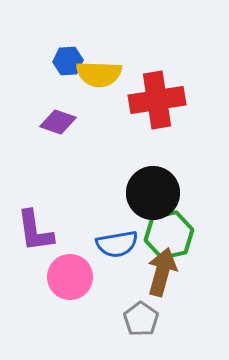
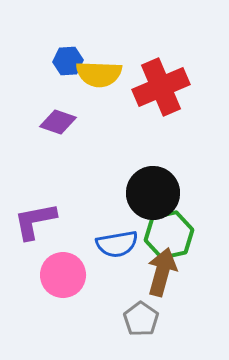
red cross: moved 4 px right, 13 px up; rotated 14 degrees counterclockwise
purple L-shape: moved 10 px up; rotated 87 degrees clockwise
pink circle: moved 7 px left, 2 px up
